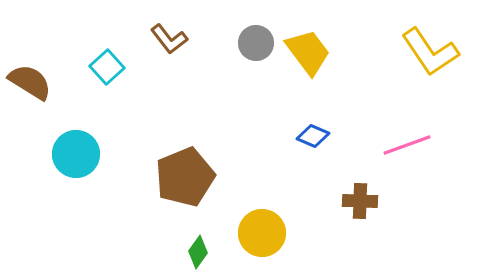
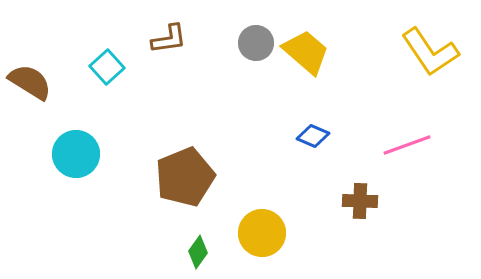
brown L-shape: rotated 60 degrees counterclockwise
yellow trapezoid: moved 2 px left; rotated 12 degrees counterclockwise
